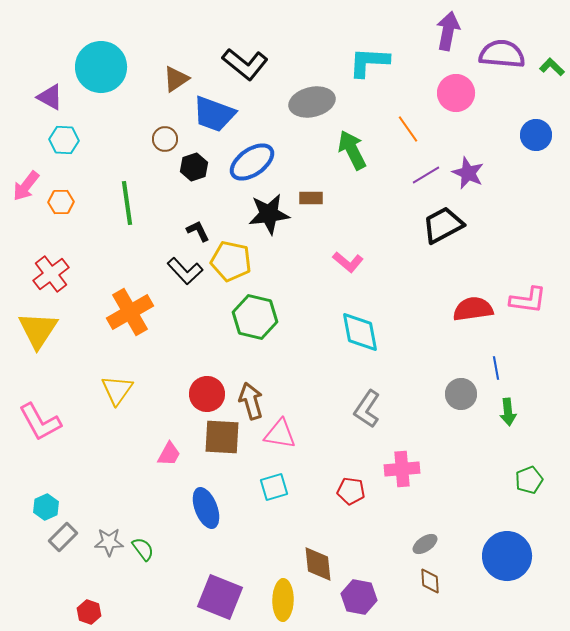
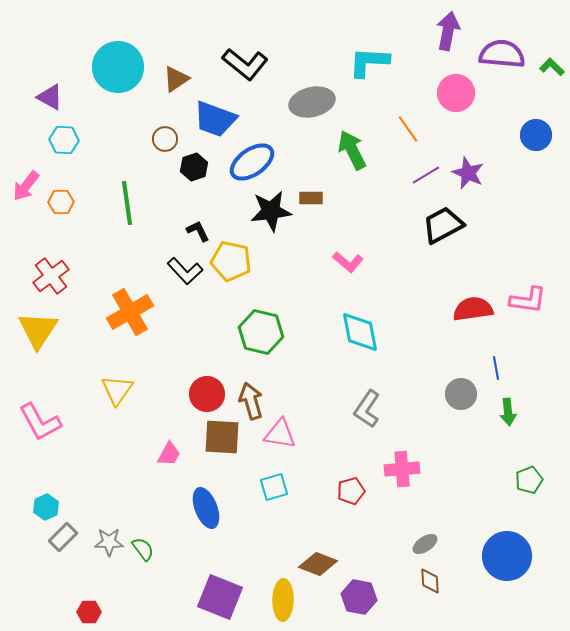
cyan circle at (101, 67): moved 17 px right
blue trapezoid at (214, 114): moved 1 px right, 5 px down
black star at (269, 214): moved 2 px right, 3 px up
red cross at (51, 274): moved 2 px down
green hexagon at (255, 317): moved 6 px right, 15 px down
red pentagon at (351, 491): rotated 24 degrees counterclockwise
brown diamond at (318, 564): rotated 63 degrees counterclockwise
red hexagon at (89, 612): rotated 20 degrees counterclockwise
